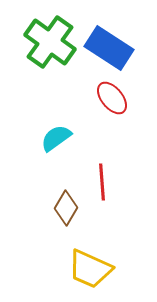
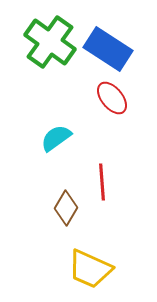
blue rectangle: moved 1 px left, 1 px down
